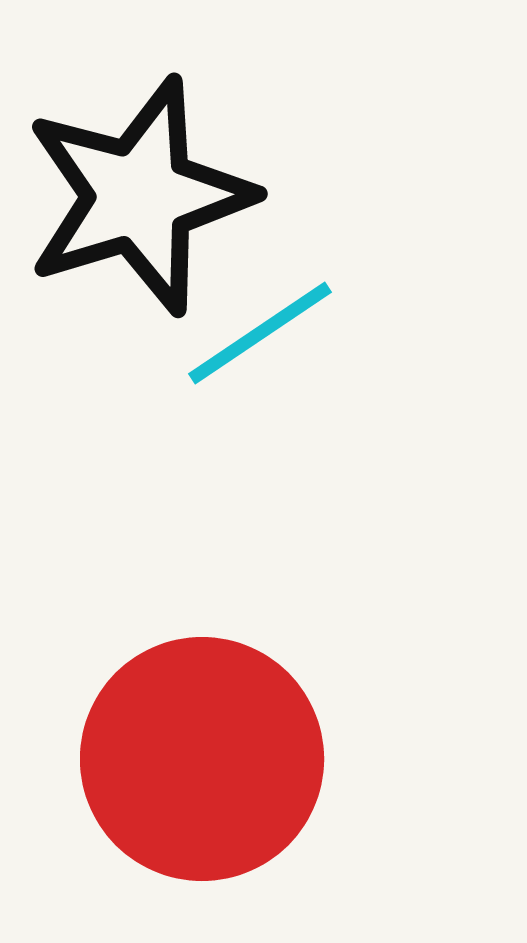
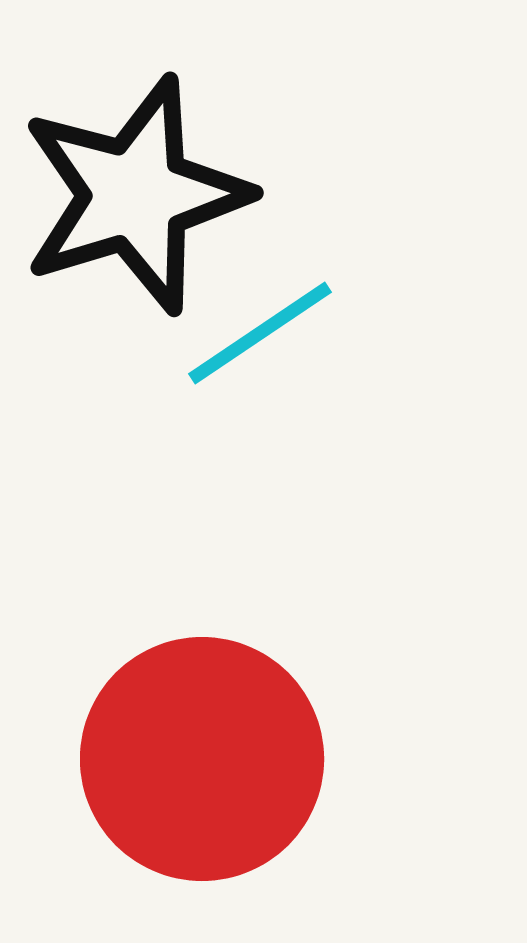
black star: moved 4 px left, 1 px up
